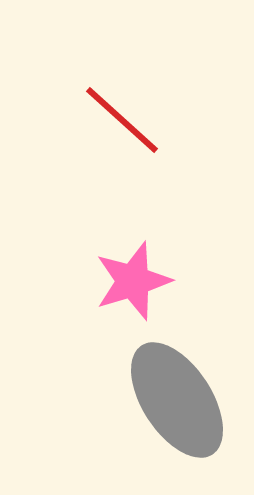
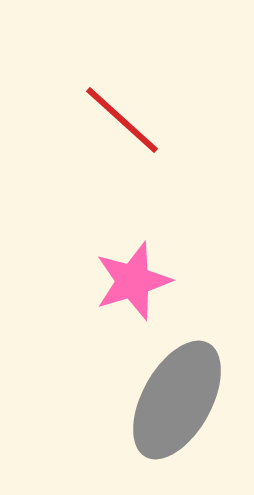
gray ellipse: rotated 62 degrees clockwise
